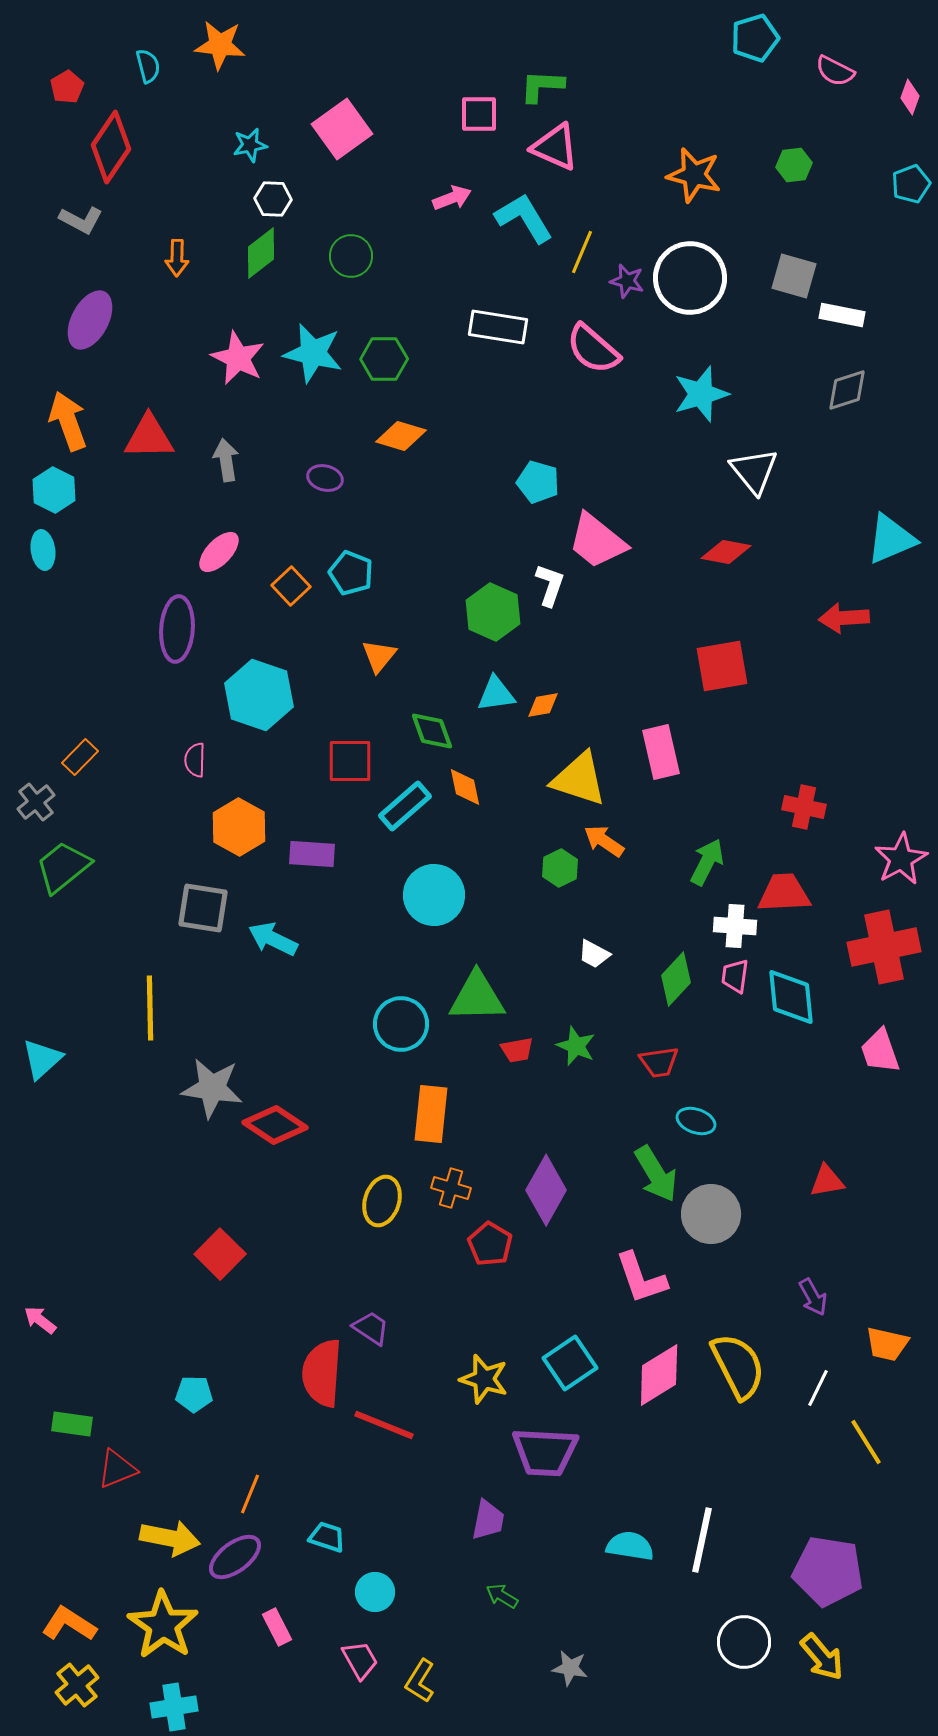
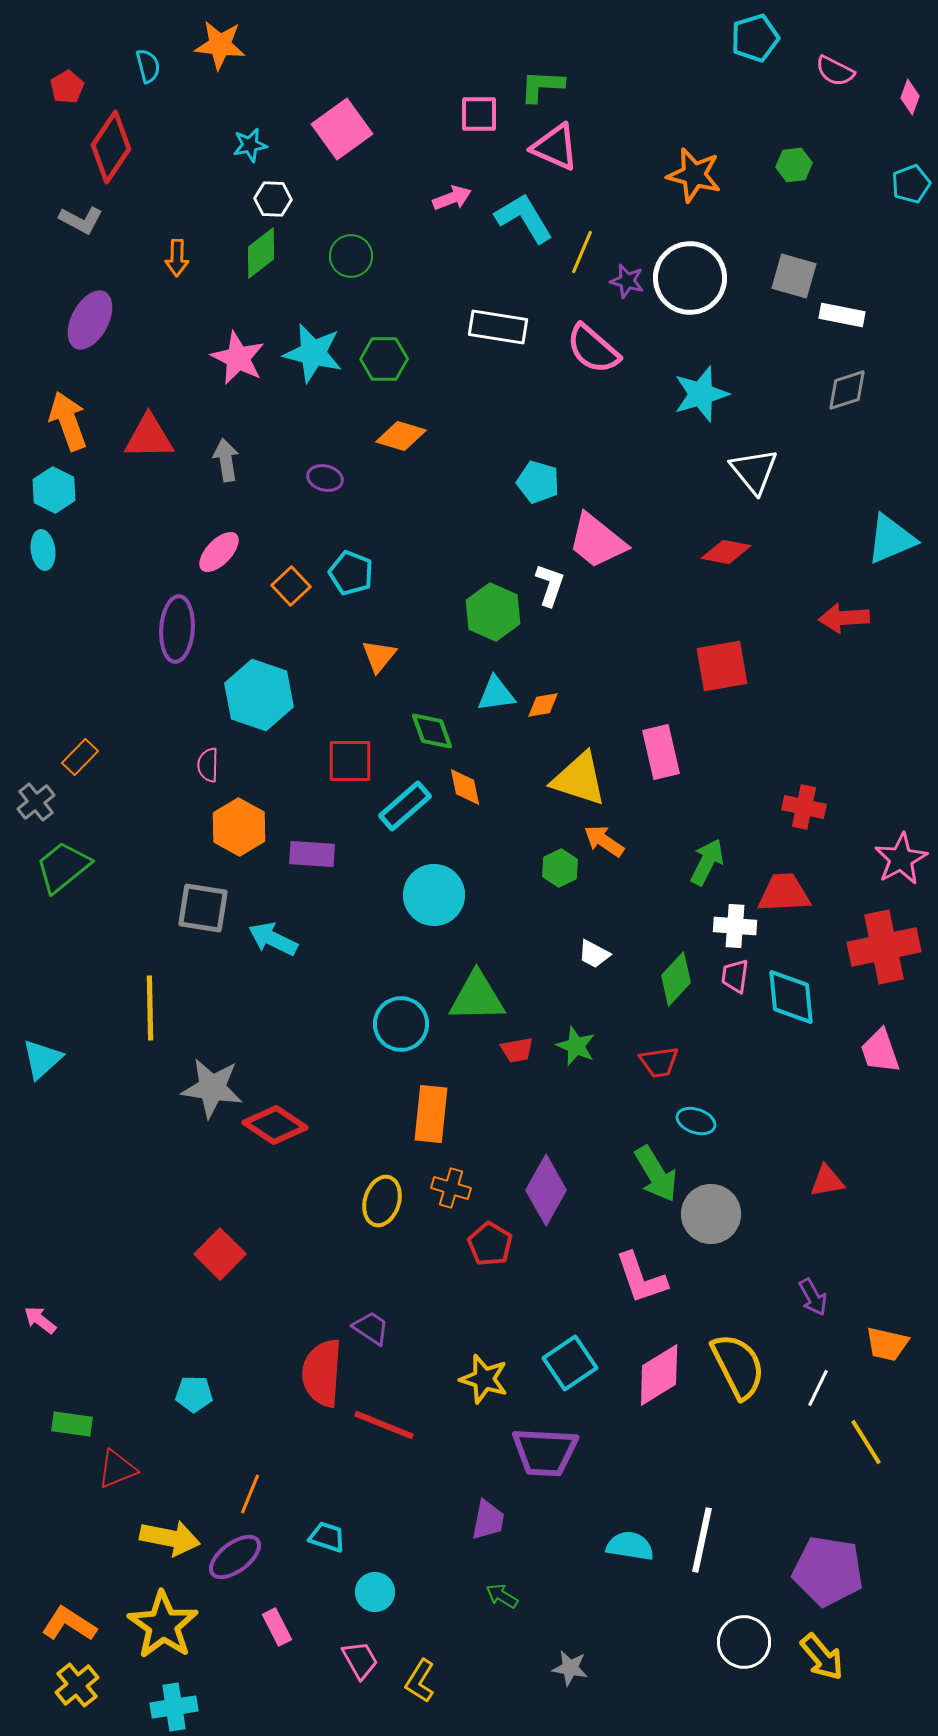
pink semicircle at (195, 760): moved 13 px right, 5 px down
